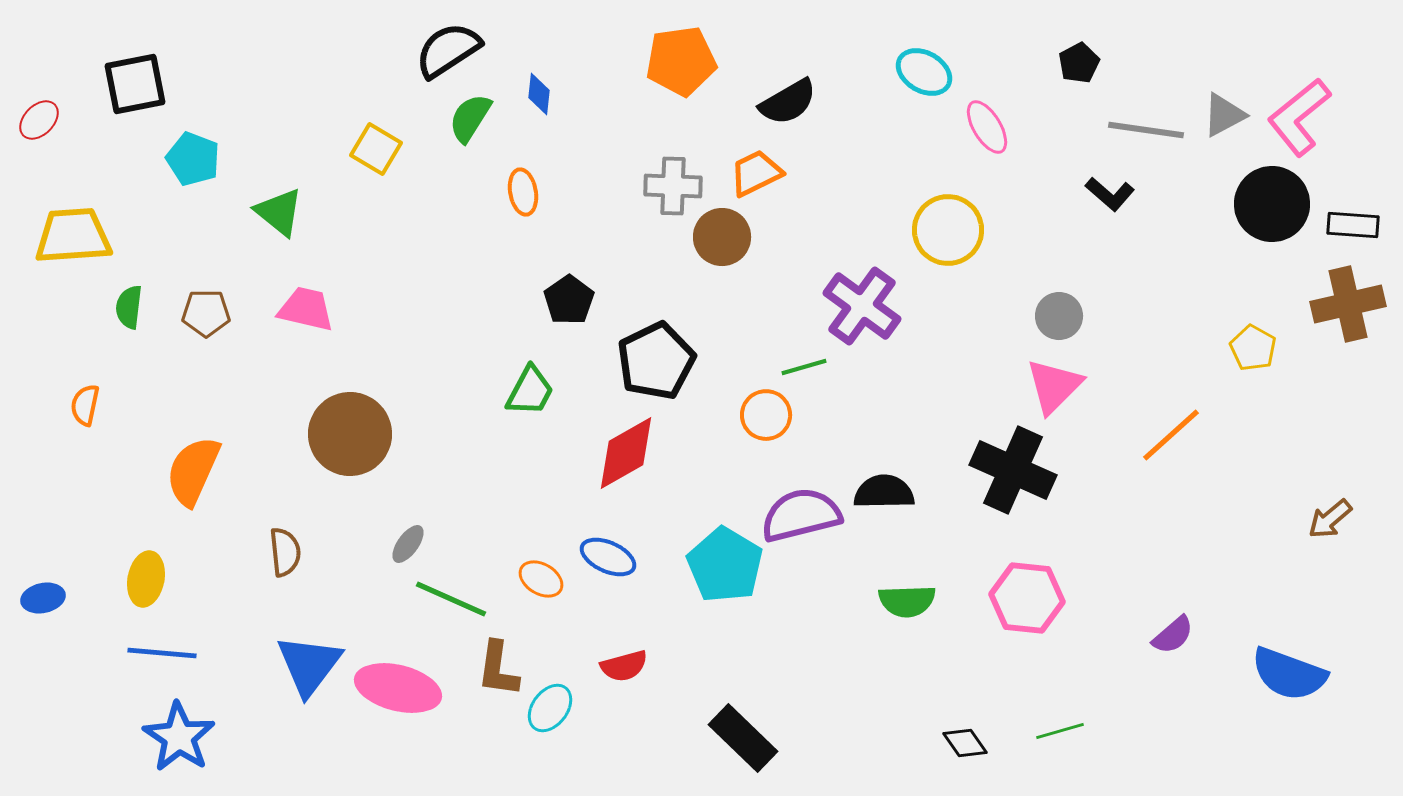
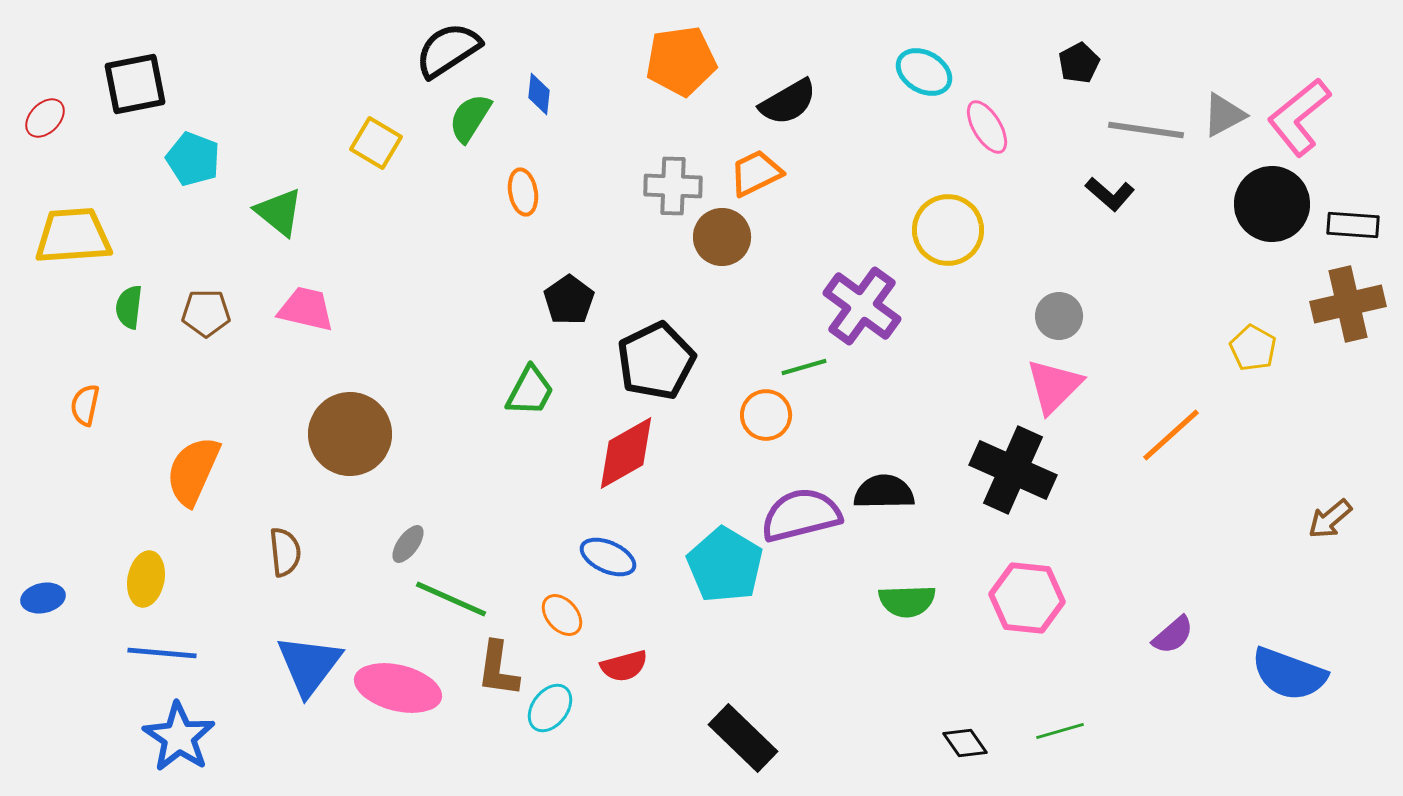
red ellipse at (39, 120): moved 6 px right, 2 px up
yellow square at (376, 149): moved 6 px up
orange ellipse at (541, 579): moved 21 px right, 36 px down; rotated 18 degrees clockwise
